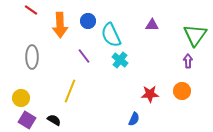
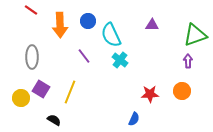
green triangle: rotated 35 degrees clockwise
yellow line: moved 1 px down
purple square: moved 14 px right, 31 px up
